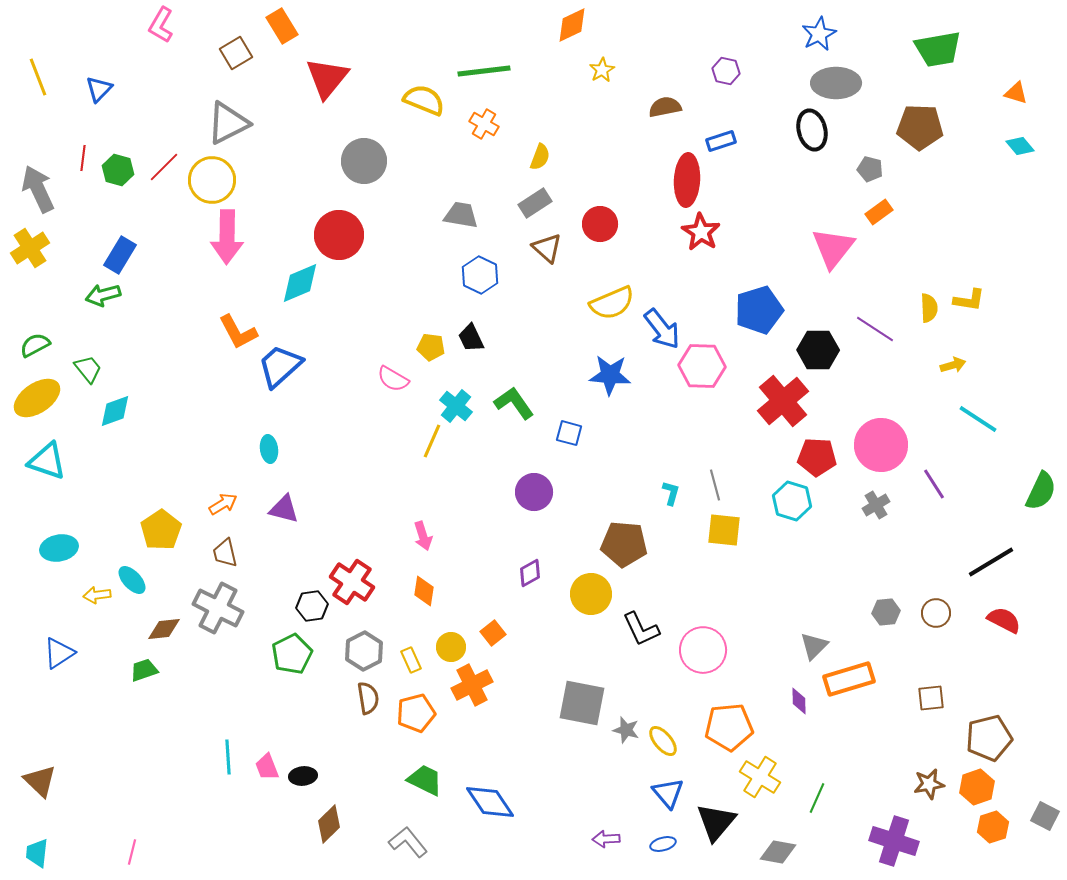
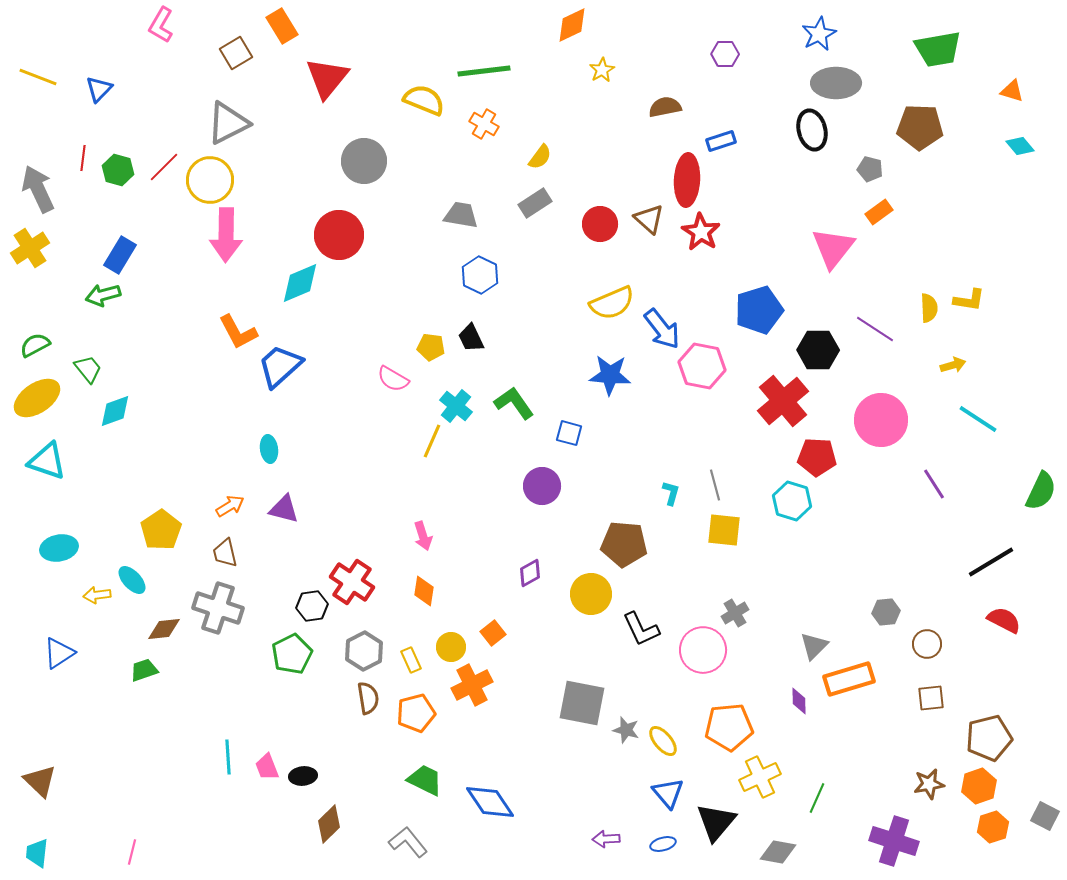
purple hexagon at (726, 71): moved 1 px left, 17 px up; rotated 12 degrees counterclockwise
yellow line at (38, 77): rotated 48 degrees counterclockwise
orange triangle at (1016, 93): moved 4 px left, 2 px up
yellow semicircle at (540, 157): rotated 16 degrees clockwise
yellow circle at (212, 180): moved 2 px left
pink arrow at (227, 237): moved 1 px left, 2 px up
brown triangle at (547, 248): moved 102 px right, 29 px up
pink hexagon at (702, 366): rotated 9 degrees clockwise
pink circle at (881, 445): moved 25 px up
purple circle at (534, 492): moved 8 px right, 6 px up
orange arrow at (223, 504): moved 7 px right, 2 px down
gray cross at (876, 505): moved 141 px left, 108 px down
gray cross at (218, 608): rotated 9 degrees counterclockwise
brown circle at (936, 613): moved 9 px left, 31 px down
yellow cross at (760, 777): rotated 33 degrees clockwise
orange hexagon at (977, 787): moved 2 px right, 1 px up
